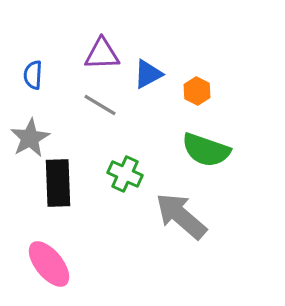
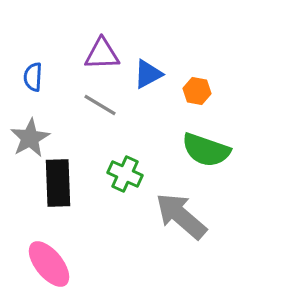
blue semicircle: moved 2 px down
orange hexagon: rotated 16 degrees counterclockwise
